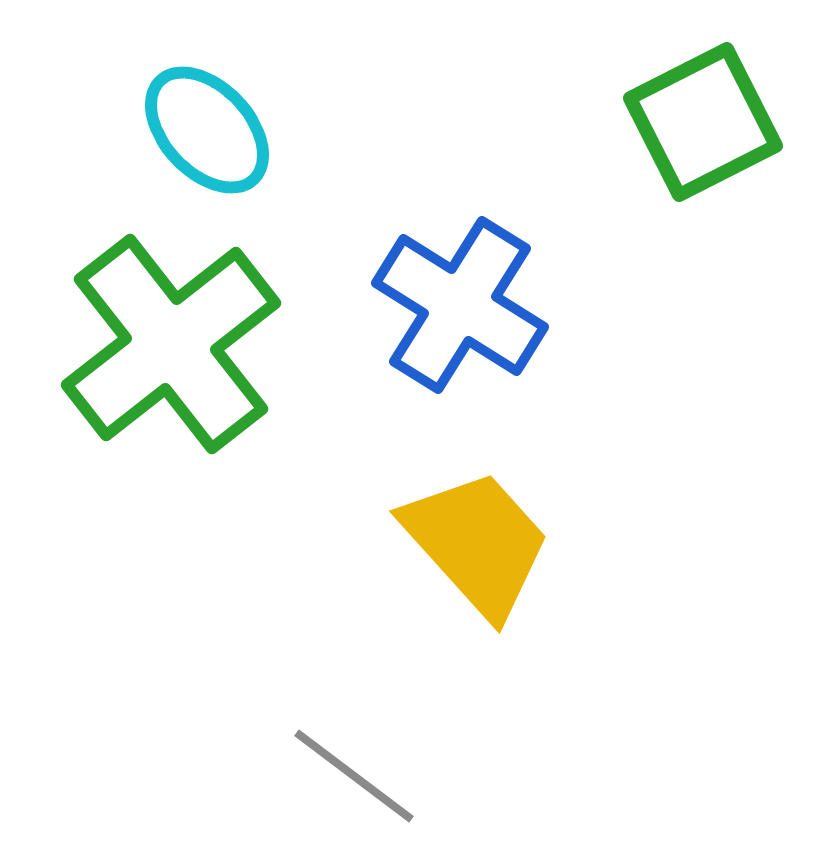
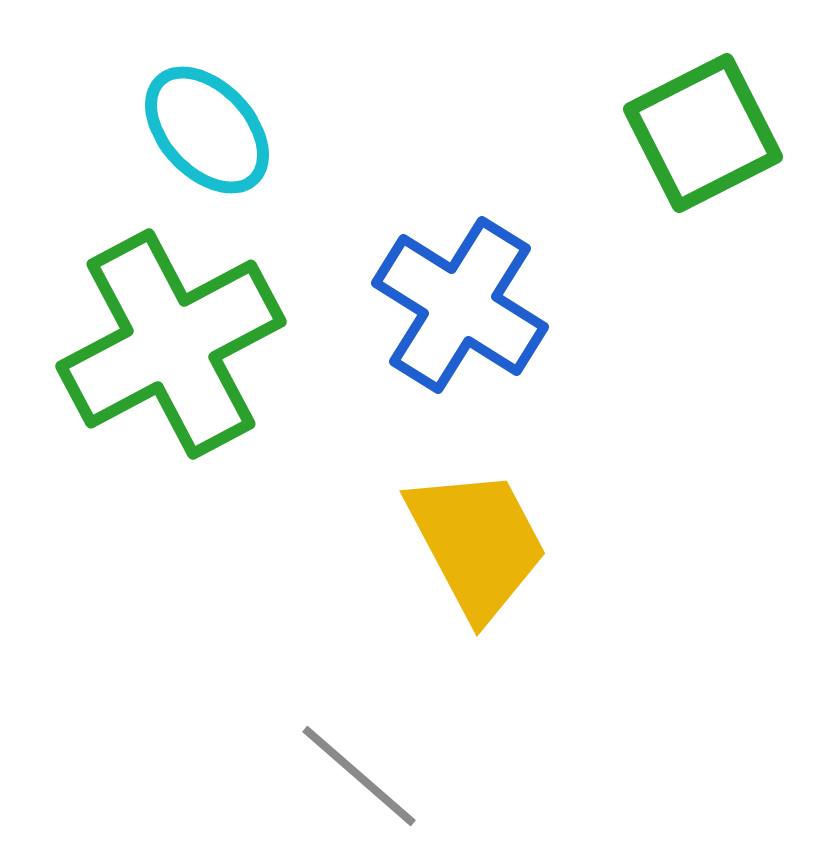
green square: moved 11 px down
green cross: rotated 10 degrees clockwise
yellow trapezoid: rotated 14 degrees clockwise
gray line: moved 5 px right; rotated 4 degrees clockwise
